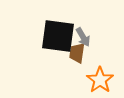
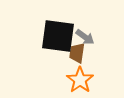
gray arrow: moved 2 px right; rotated 24 degrees counterclockwise
orange star: moved 20 px left
